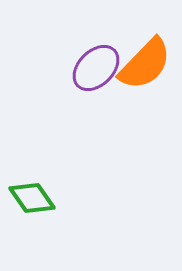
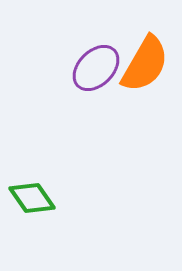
orange semicircle: rotated 14 degrees counterclockwise
